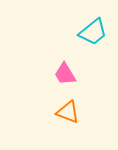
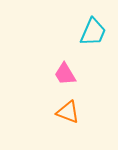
cyan trapezoid: rotated 28 degrees counterclockwise
